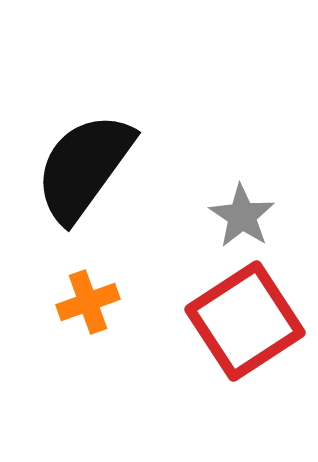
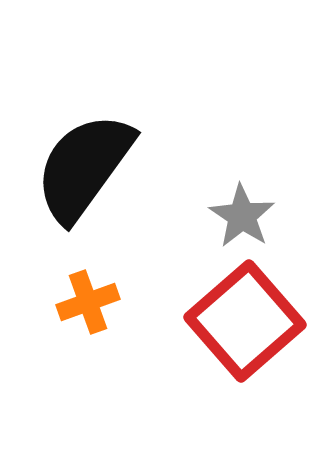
red square: rotated 8 degrees counterclockwise
